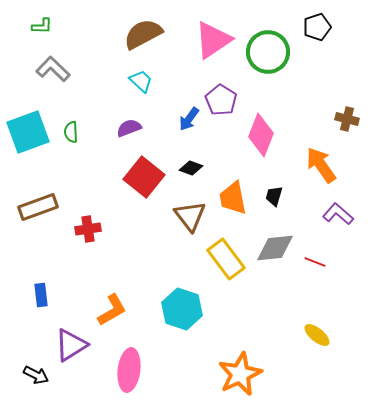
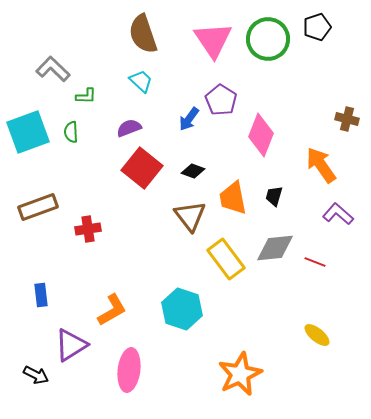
green L-shape: moved 44 px right, 70 px down
brown semicircle: rotated 81 degrees counterclockwise
pink triangle: rotated 30 degrees counterclockwise
green circle: moved 13 px up
black diamond: moved 2 px right, 3 px down
red square: moved 2 px left, 9 px up
